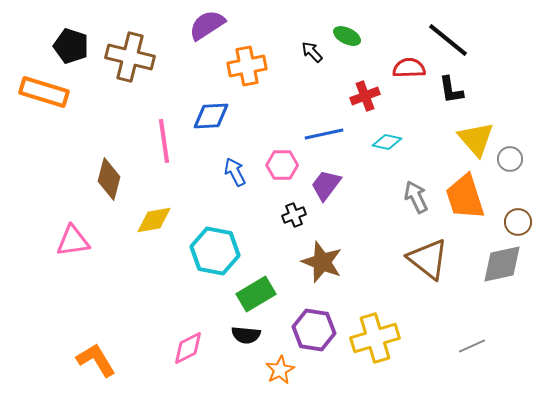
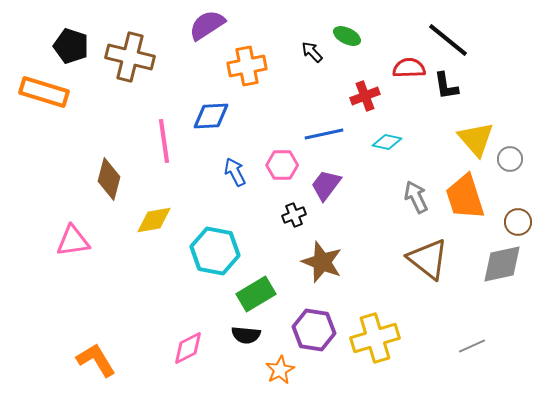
black L-shape: moved 5 px left, 4 px up
